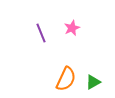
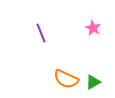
pink star: moved 21 px right; rotated 21 degrees counterclockwise
orange semicircle: rotated 90 degrees clockwise
